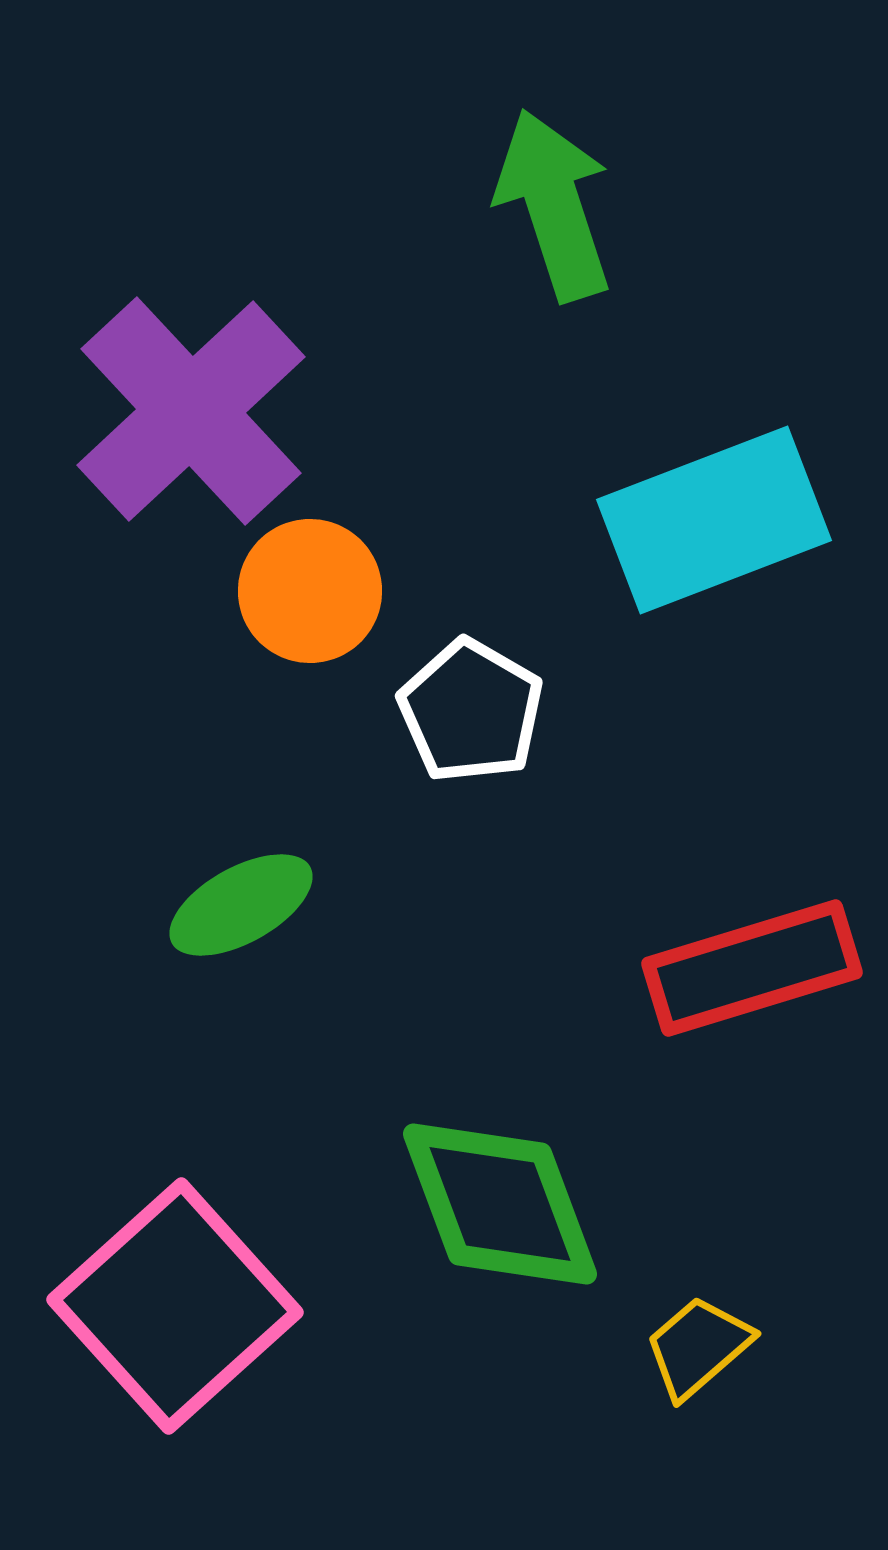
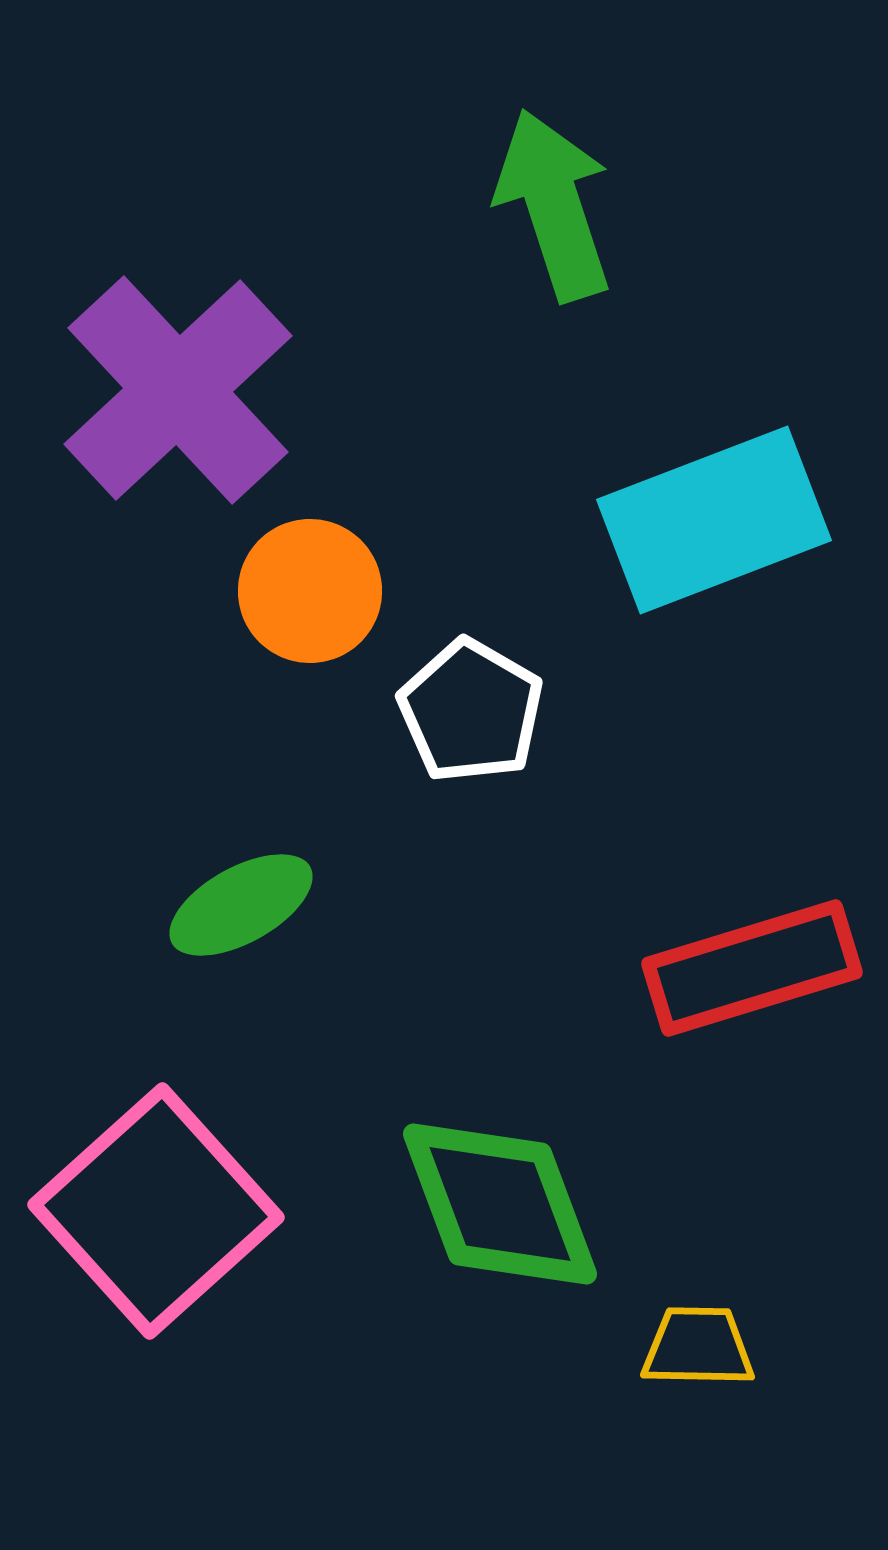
purple cross: moved 13 px left, 21 px up
pink square: moved 19 px left, 95 px up
yellow trapezoid: rotated 42 degrees clockwise
